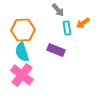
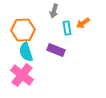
gray arrow: moved 4 px left, 1 px down; rotated 56 degrees clockwise
cyan semicircle: moved 4 px right
